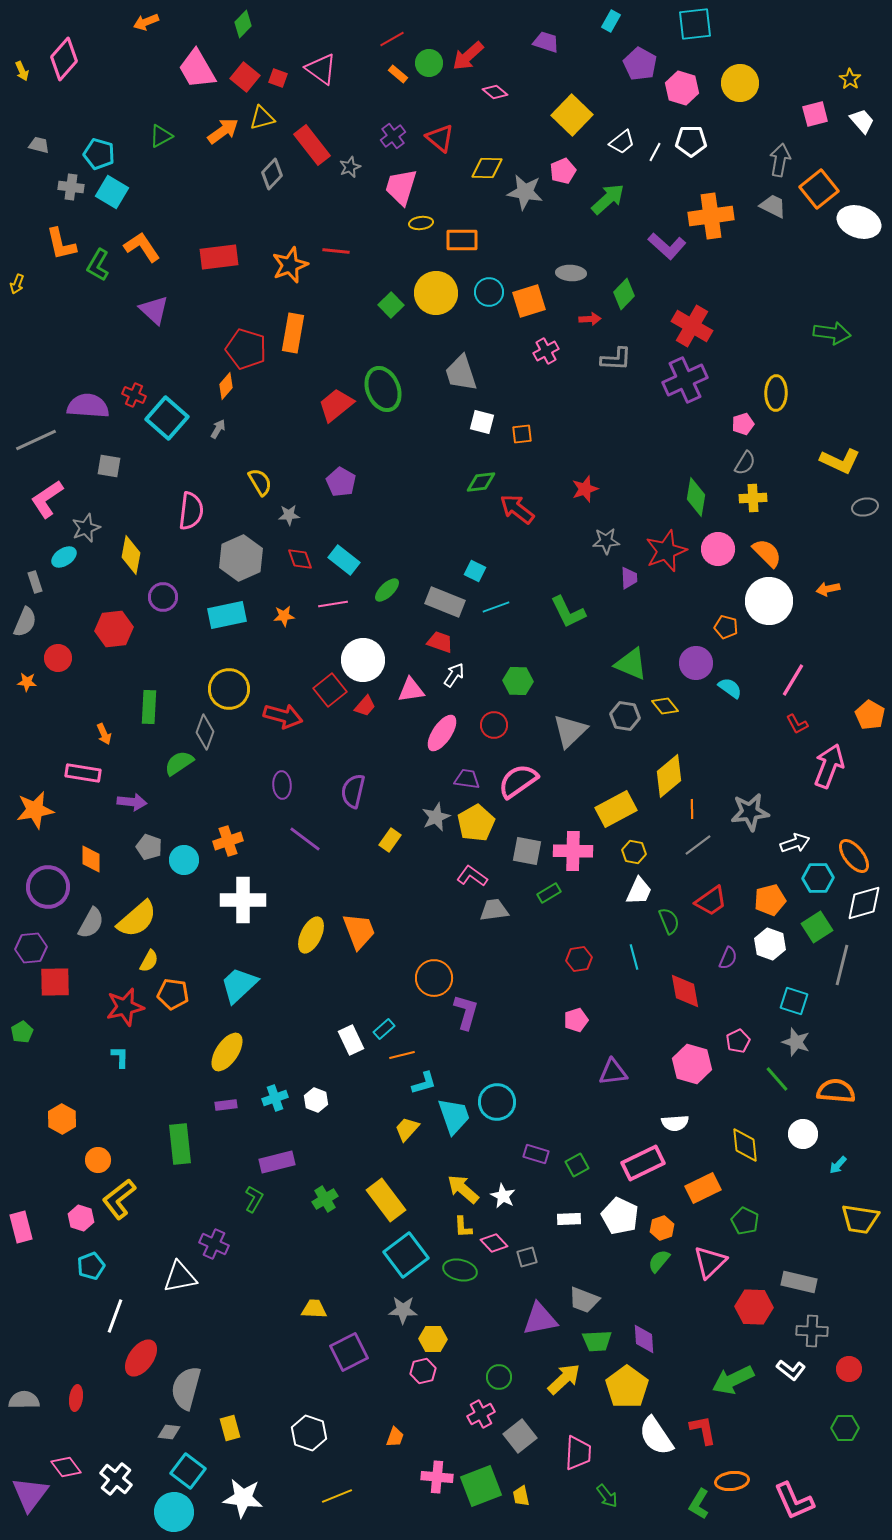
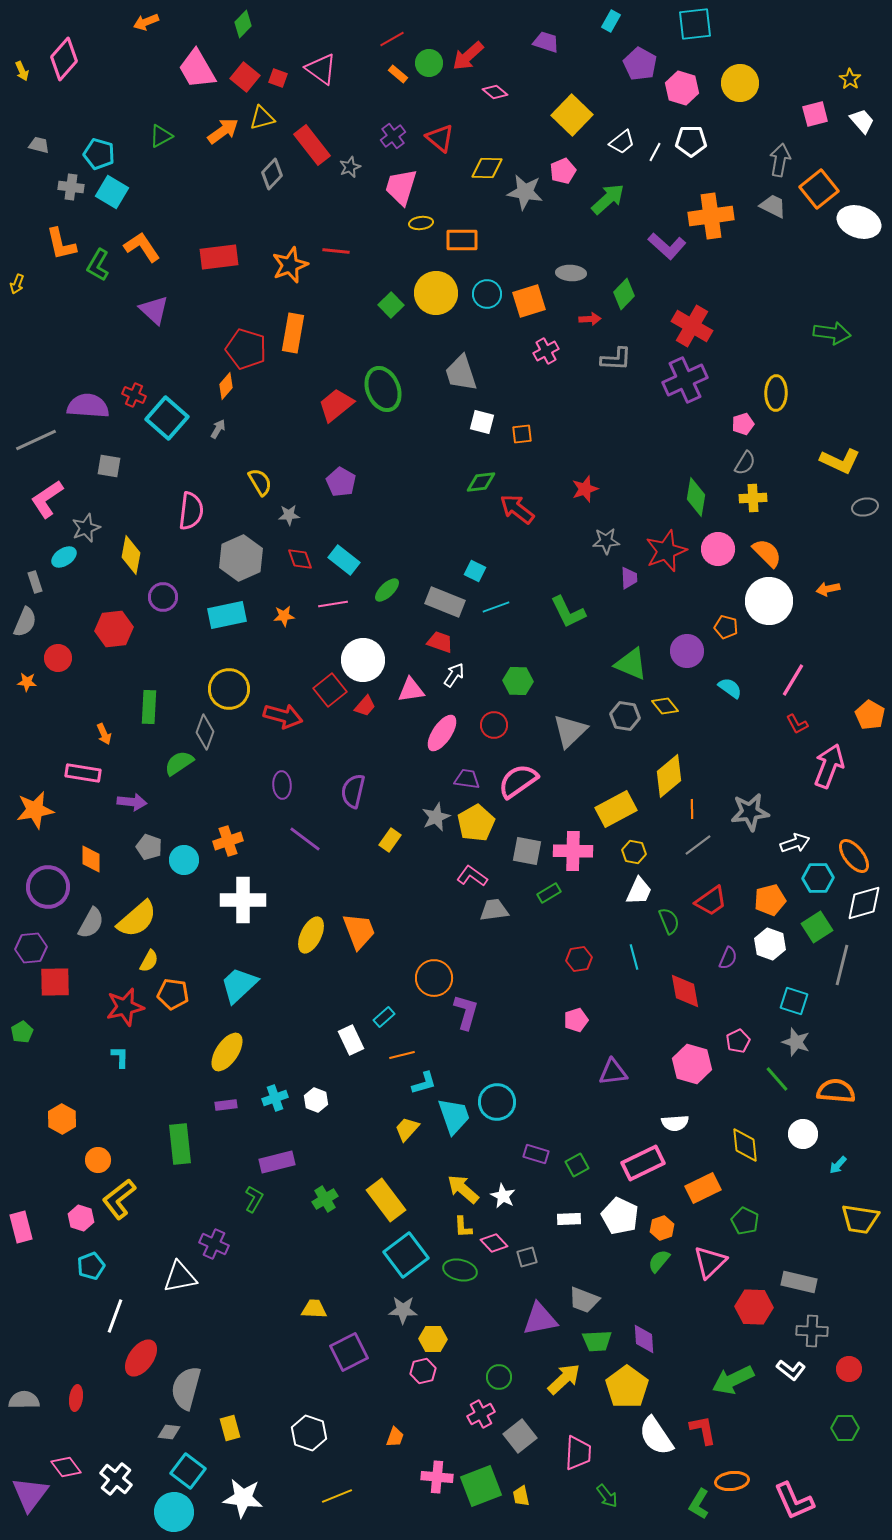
cyan circle at (489, 292): moved 2 px left, 2 px down
purple circle at (696, 663): moved 9 px left, 12 px up
cyan rectangle at (384, 1029): moved 12 px up
